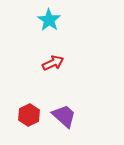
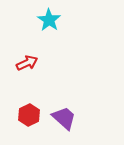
red arrow: moved 26 px left
purple trapezoid: moved 2 px down
